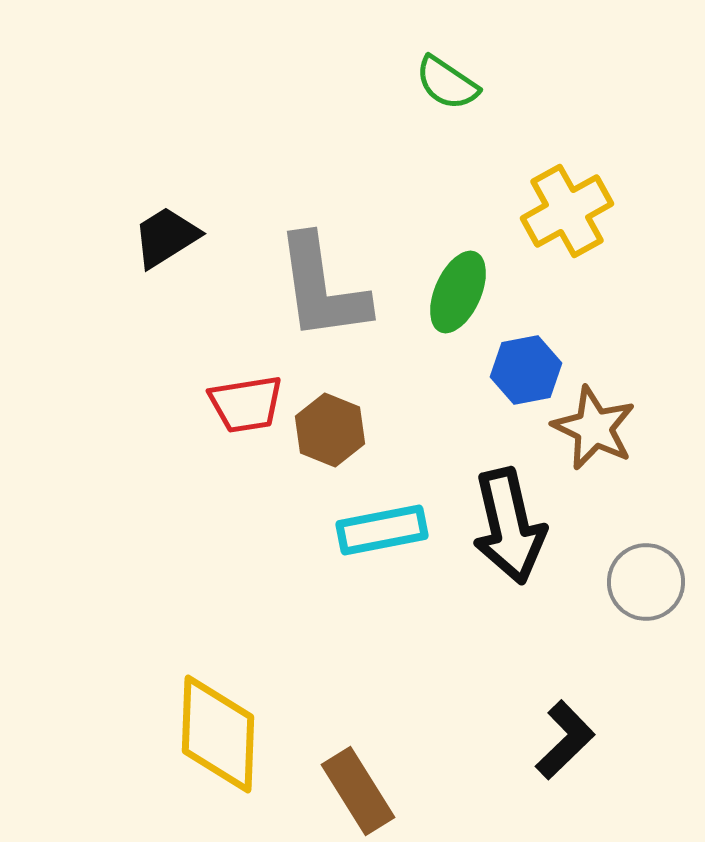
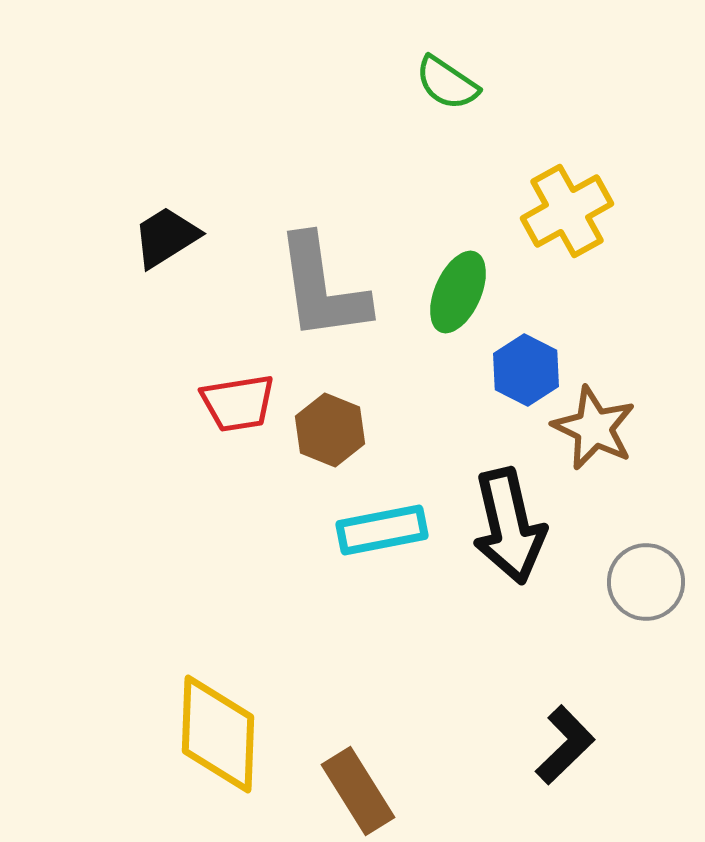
blue hexagon: rotated 22 degrees counterclockwise
red trapezoid: moved 8 px left, 1 px up
black L-shape: moved 5 px down
